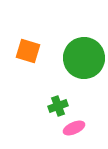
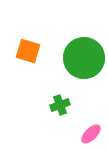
green cross: moved 2 px right, 1 px up
pink ellipse: moved 17 px right, 6 px down; rotated 20 degrees counterclockwise
